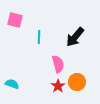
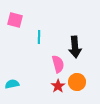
black arrow: moved 10 px down; rotated 45 degrees counterclockwise
cyan semicircle: rotated 32 degrees counterclockwise
